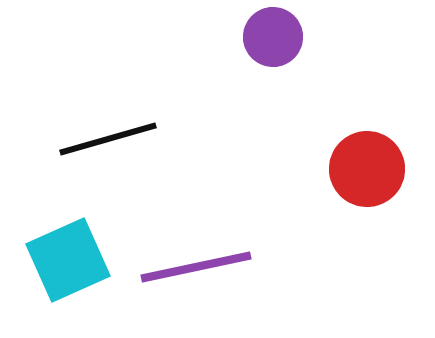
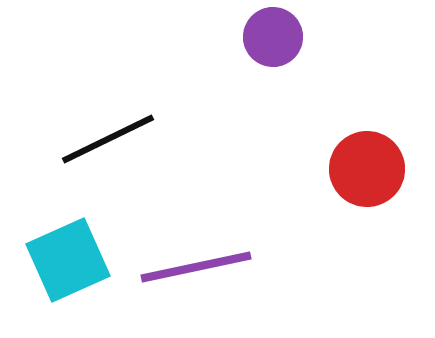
black line: rotated 10 degrees counterclockwise
